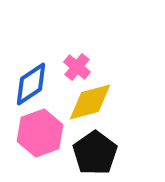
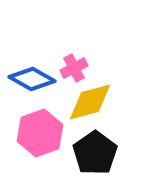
pink cross: moved 3 px left, 1 px down; rotated 24 degrees clockwise
blue diamond: moved 1 px right, 5 px up; rotated 63 degrees clockwise
